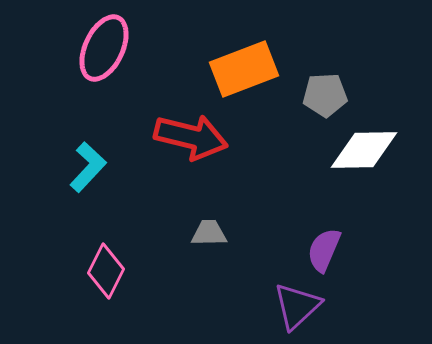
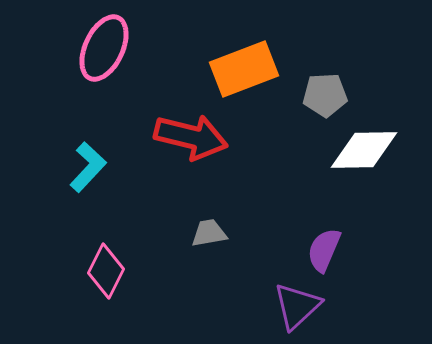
gray trapezoid: rotated 9 degrees counterclockwise
